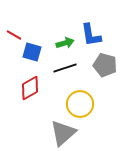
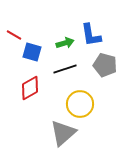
black line: moved 1 px down
